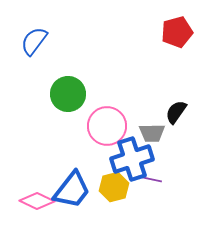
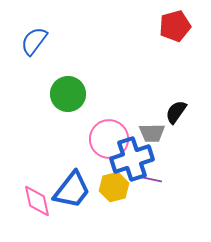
red pentagon: moved 2 px left, 6 px up
pink circle: moved 2 px right, 13 px down
pink diamond: rotated 52 degrees clockwise
